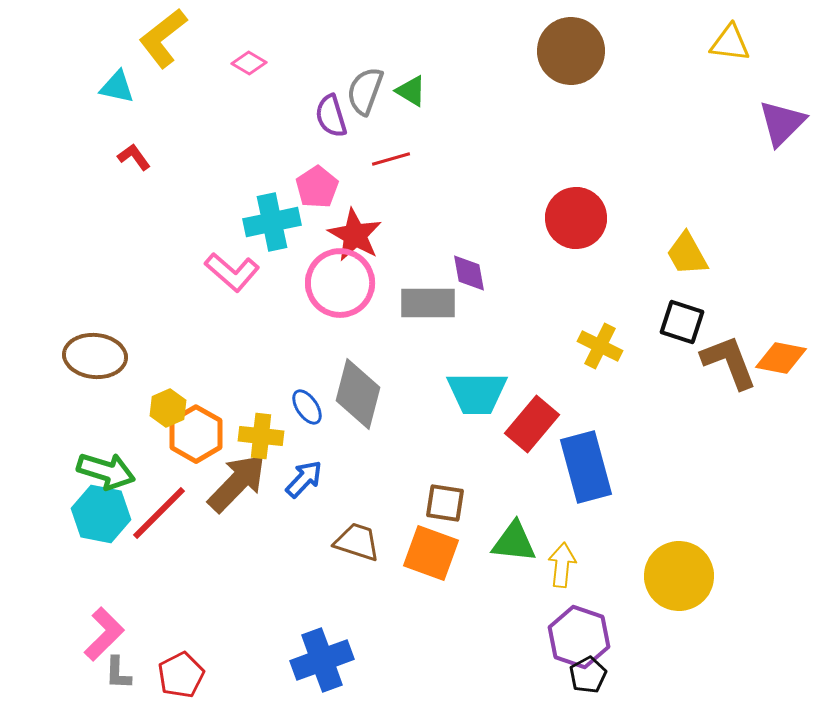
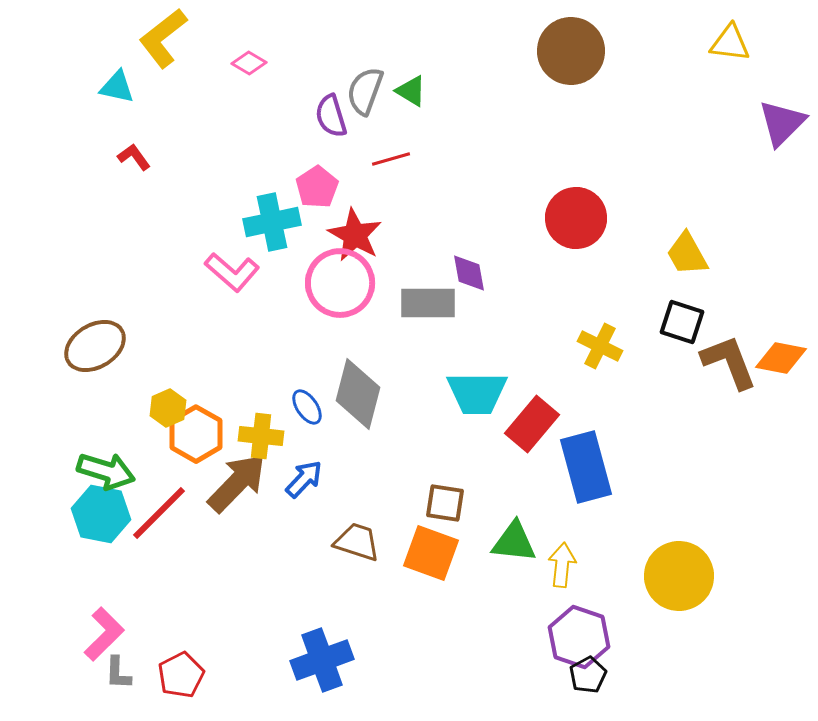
brown ellipse at (95, 356): moved 10 px up; rotated 36 degrees counterclockwise
